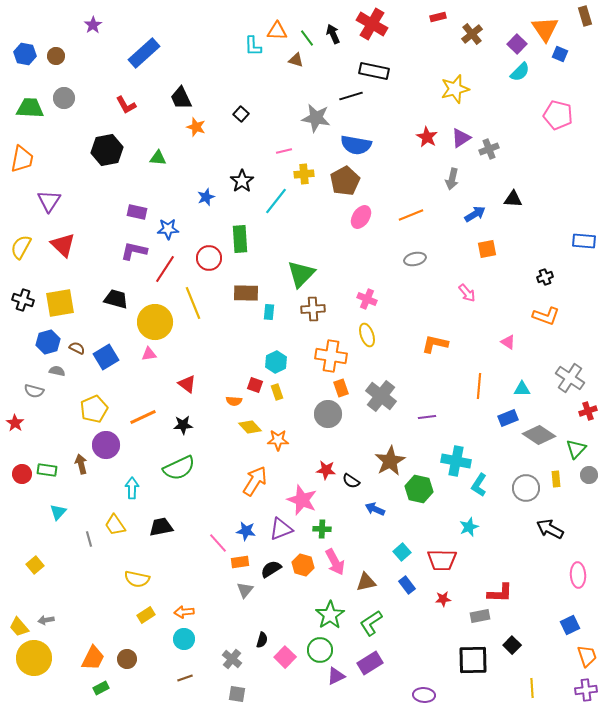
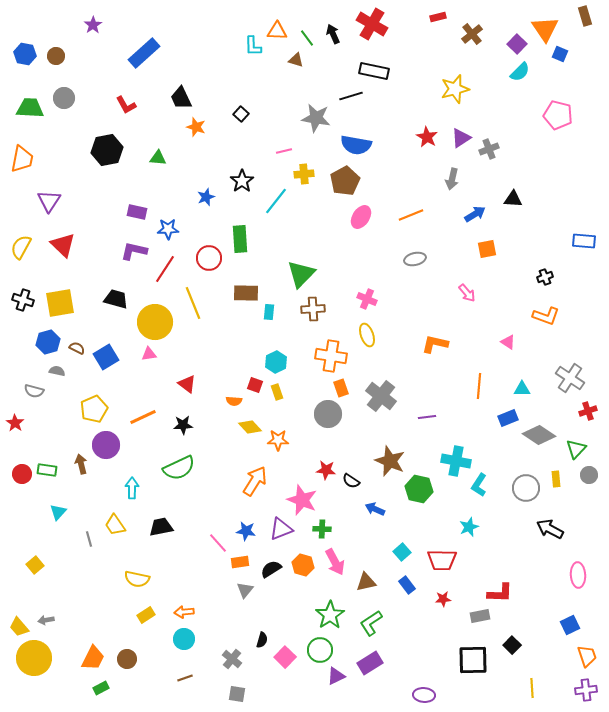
brown star at (390, 461): rotated 20 degrees counterclockwise
